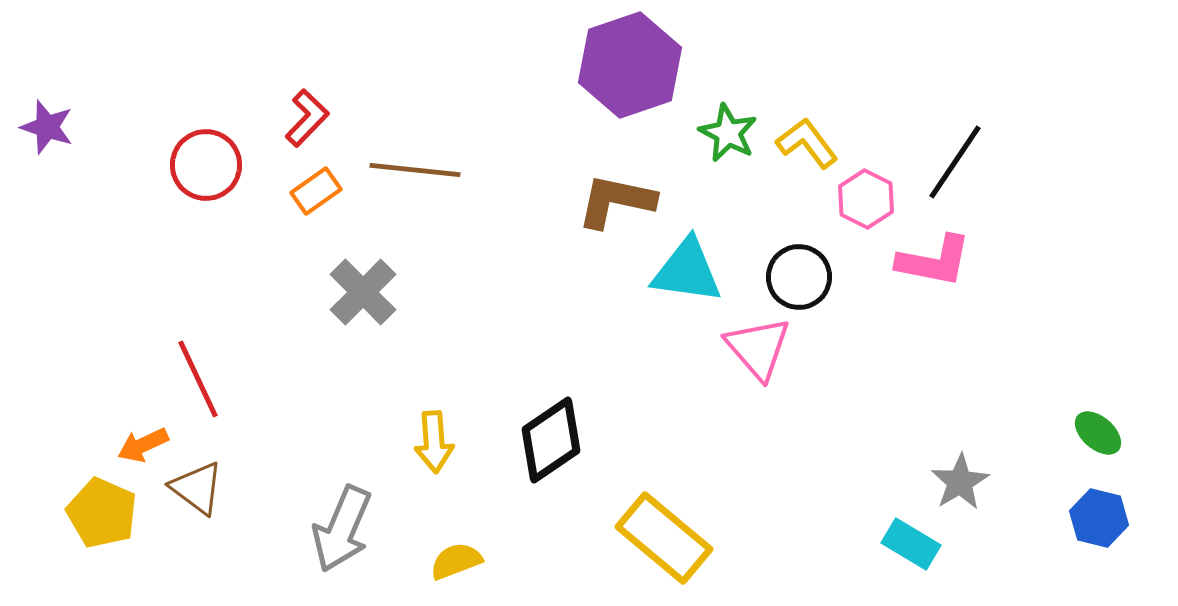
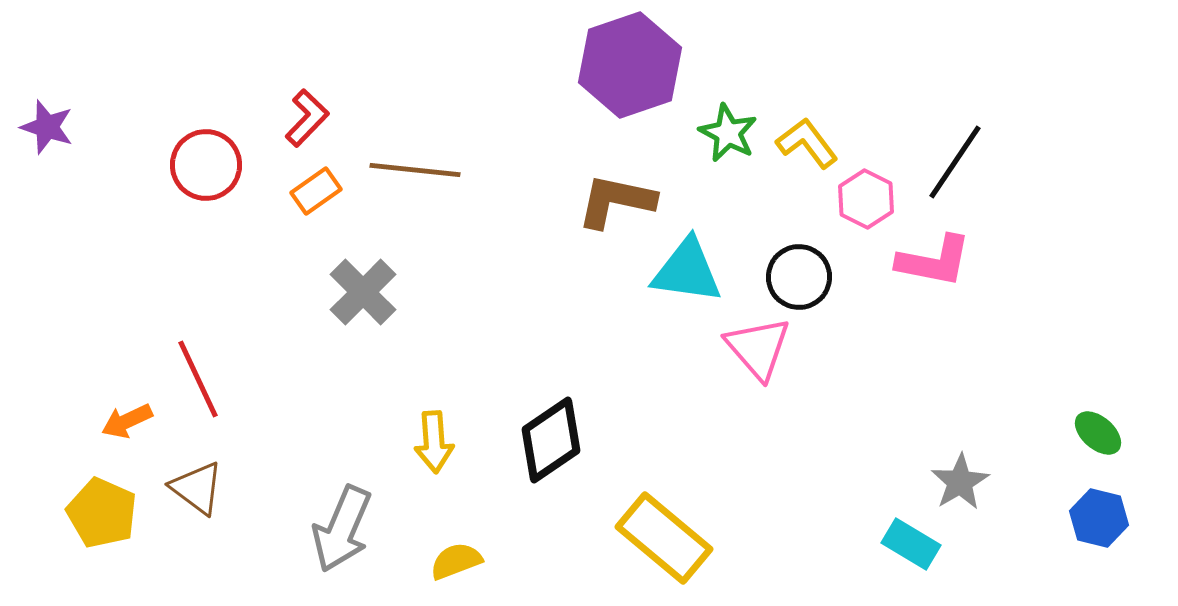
orange arrow: moved 16 px left, 24 px up
